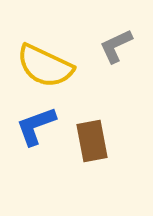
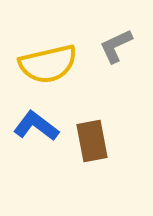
yellow semicircle: moved 3 px right, 2 px up; rotated 38 degrees counterclockwise
blue L-shape: rotated 57 degrees clockwise
